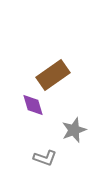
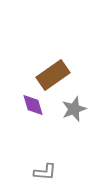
gray star: moved 21 px up
gray L-shape: moved 14 px down; rotated 15 degrees counterclockwise
